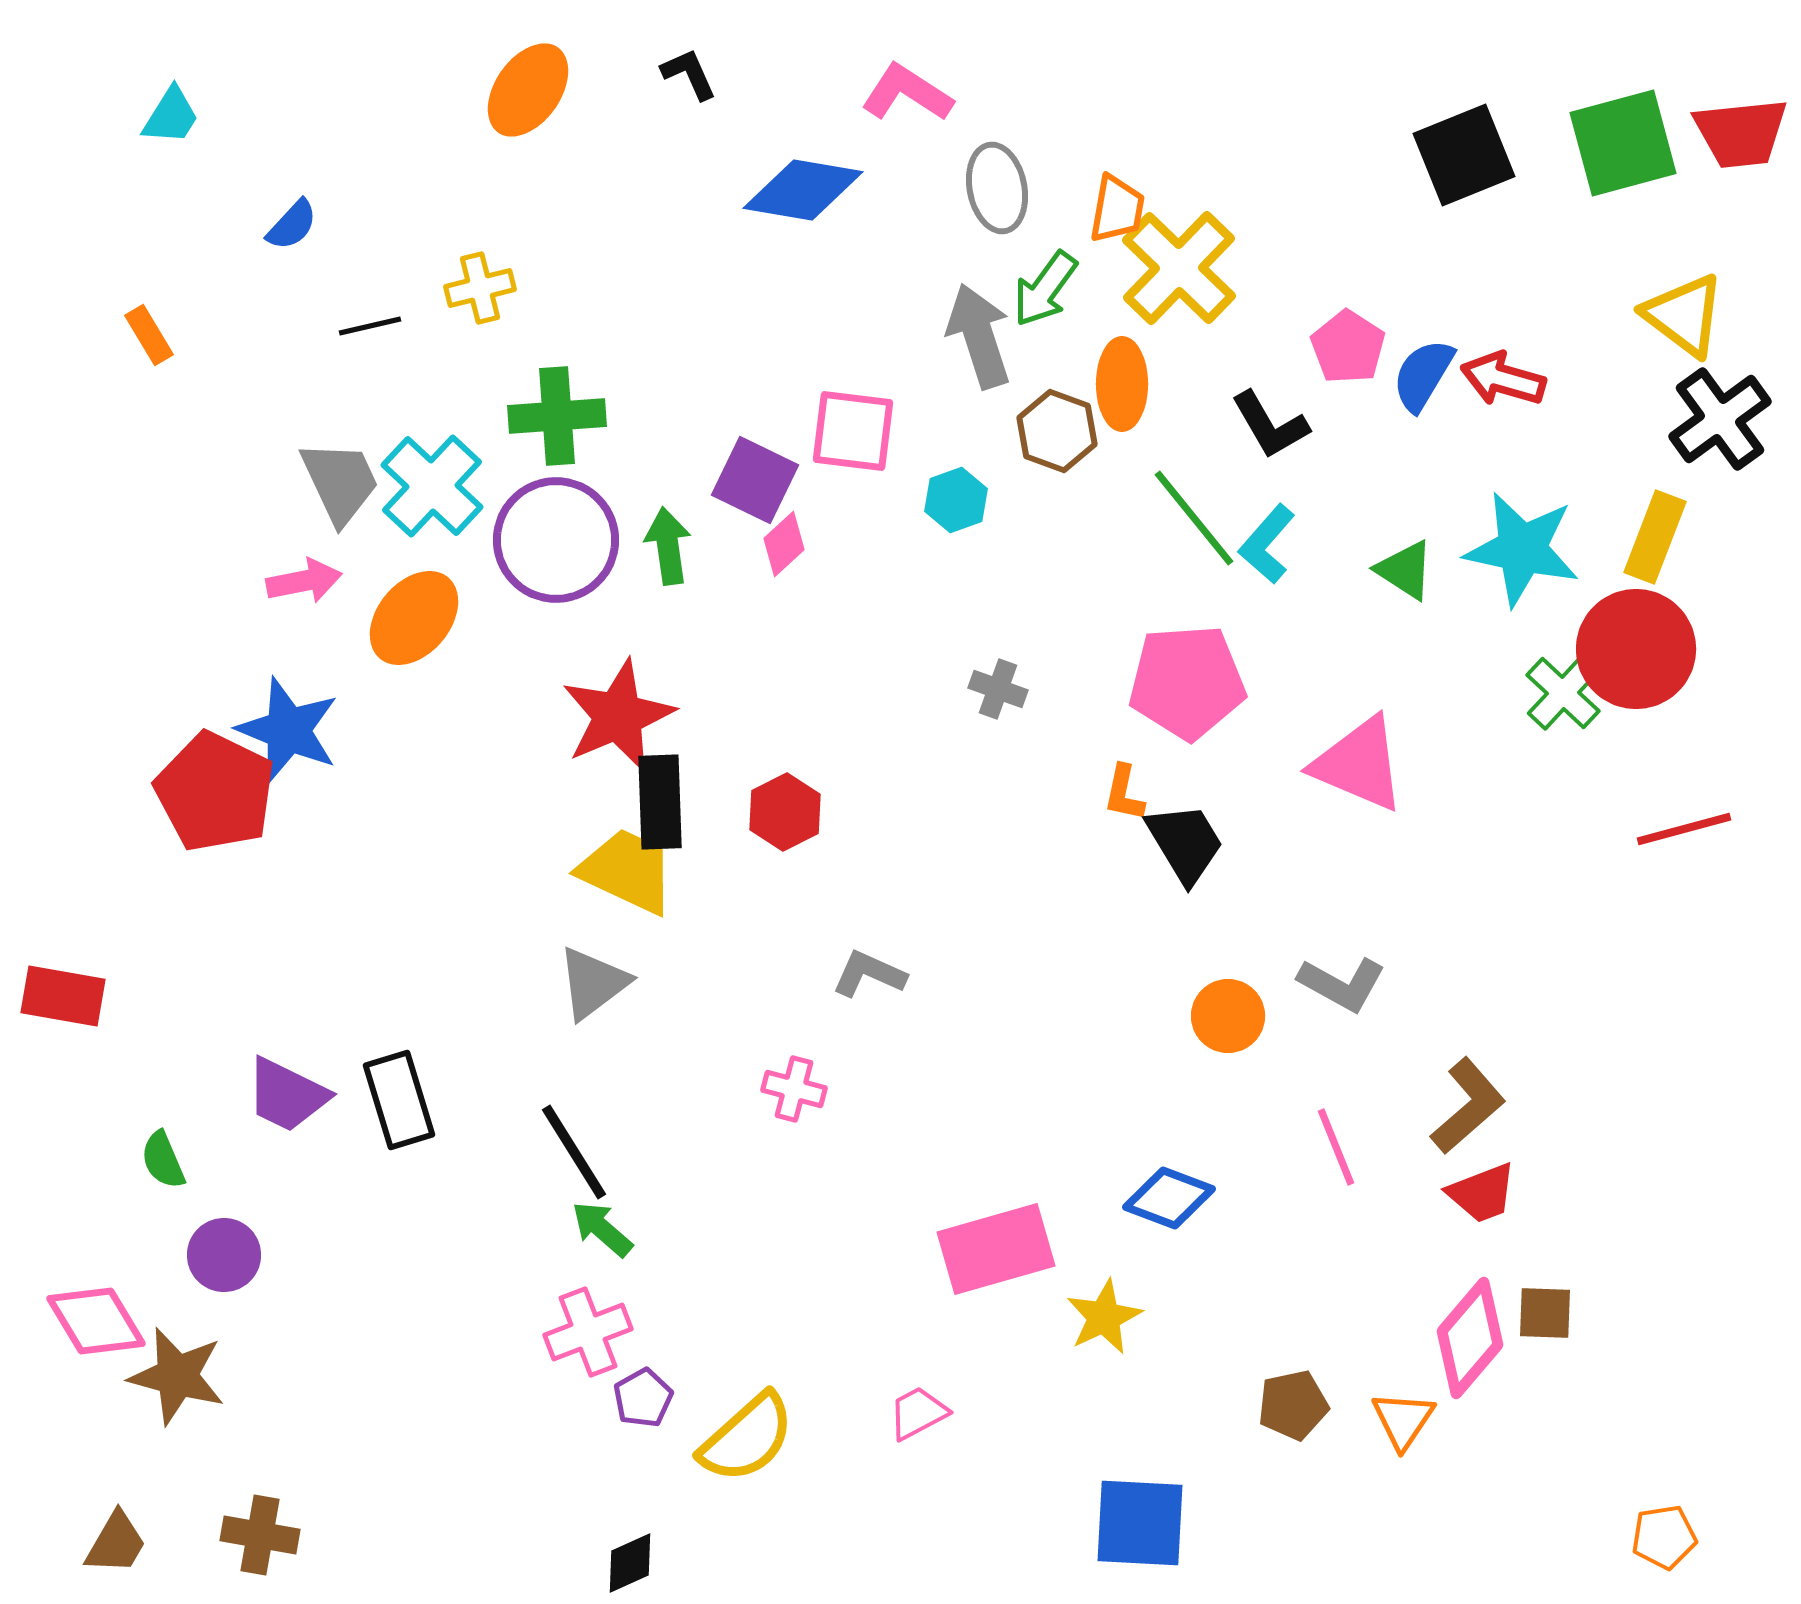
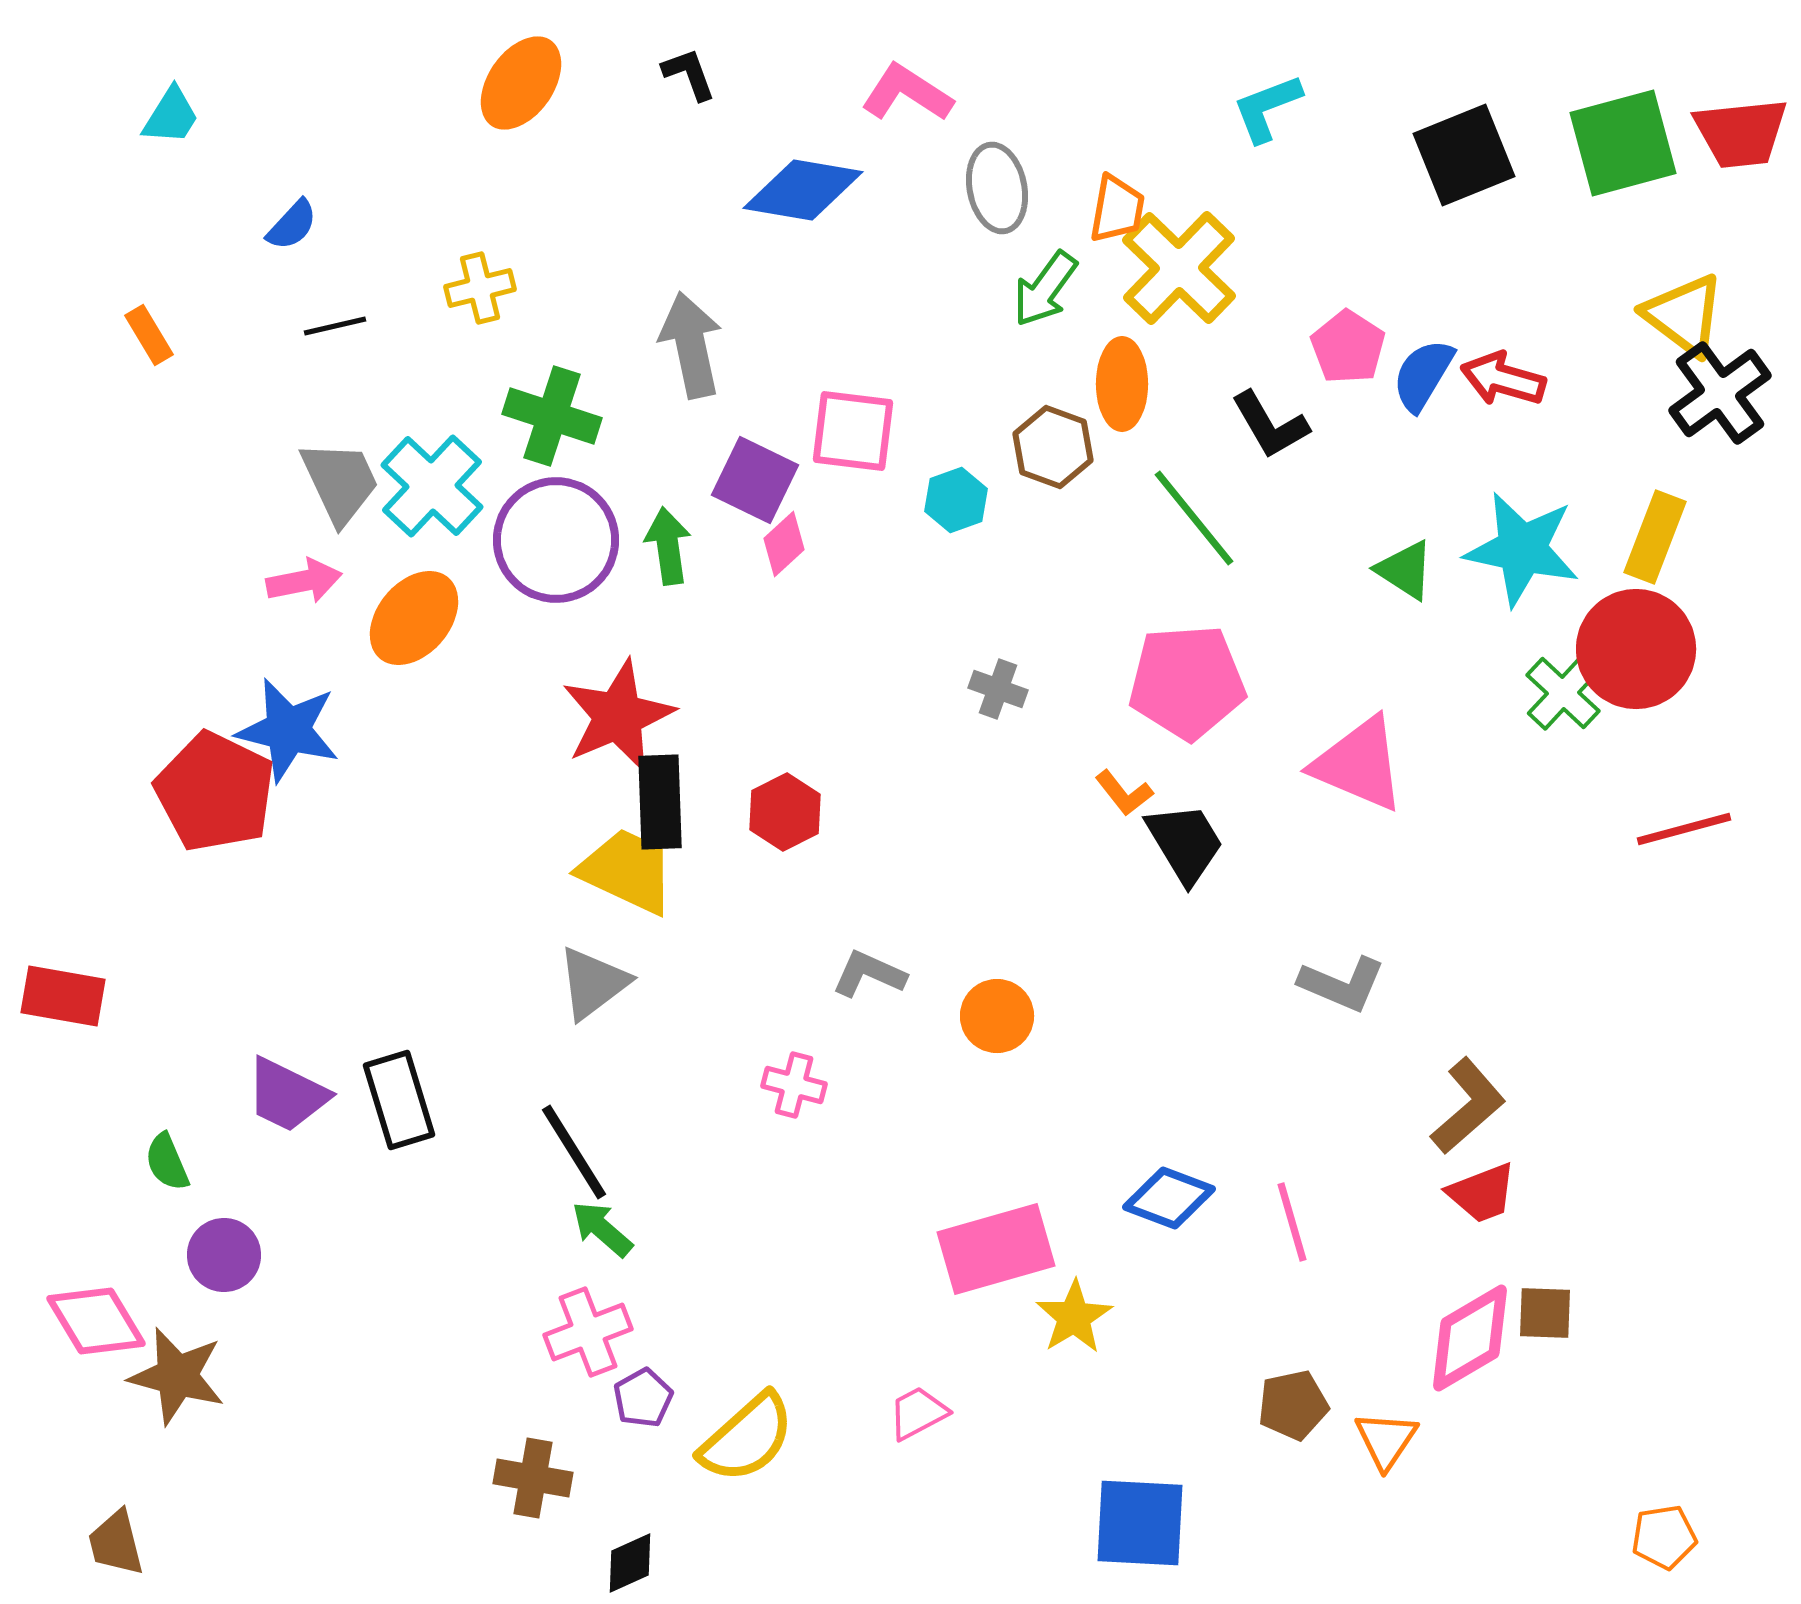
black L-shape at (689, 74): rotated 4 degrees clockwise
orange ellipse at (528, 90): moved 7 px left, 7 px up
black line at (370, 326): moved 35 px left
gray arrow at (979, 336): moved 288 px left, 9 px down; rotated 6 degrees clockwise
green cross at (557, 416): moved 5 px left; rotated 22 degrees clockwise
black cross at (1720, 419): moved 26 px up
brown hexagon at (1057, 431): moved 4 px left, 16 px down
cyan L-shape at (1267, 544): moved 436 px up; rotated 28 degrees clockwise
blue star at (288, 730): rotated 8 degrees counterclockwise
orange L-shape at (1124, 793): rotated 50 degrees counterclockwise
gray L-shape at (1342, 984): rotated 6 degrees counterclockwise
orange circle at (1228, 1016): moved 231 px left
pink cross at (794, 1089): moved 4 px up
pink line at (1336, 1147): moved 44 px left, 75 px down; rotated 6 degrees clockwise
green semicircle at (163, 1160): moved 4 px right, 2 px down
yellow star at (1104, 1317): moved 30 px left; rotated 6 degrees counterclockwise
pink diamond at (1470, 1338): rotated 19 degrees clockwise
orange triangle at (1403, 1420): moved 17 px left, 20 px down
brown cross at (260, 1535): moved 273 px right, 57 px up
brown trapezoid at (116, 1543): rotated 136 degrees clockwise
